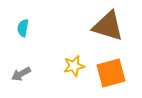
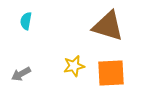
cyan semicircle: moved 3 px right, 7 px up
orange square: rotated 12 degrees clockwise
